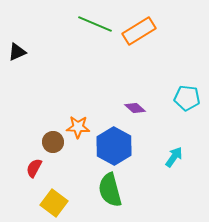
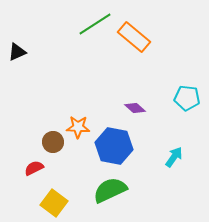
green line: rotated 56 degrees counterclockwise
orange rectangle: moved 5 px left, 6 px down; rotated 72 degrees clockwise
blue hexagon: rotated 18 degrees counterclockwise
red semicircle: rotated 36 degrees clockwise
green semicircle: rotated 80 degrees clockwise
